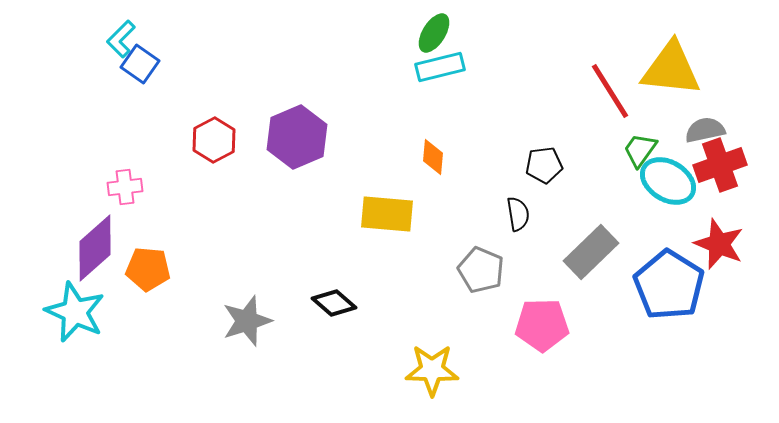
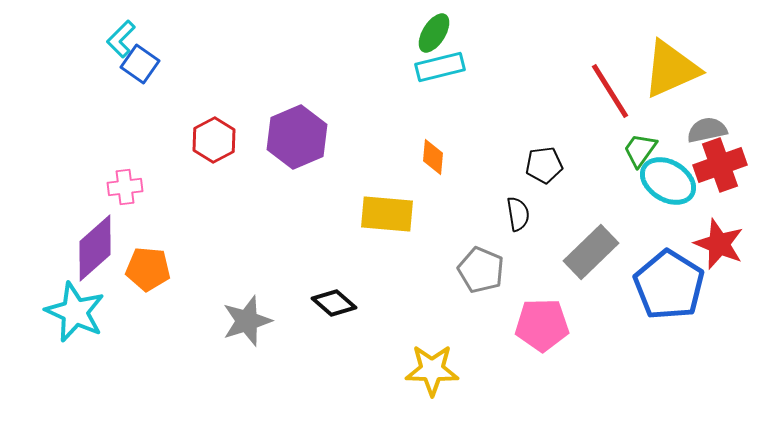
yellow triangle: rotated 30 degrees counterclockwise
gray semicircle: moved 2 px right
